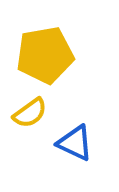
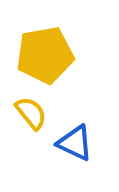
yellow semicircle: moved 1 px right; rotated 93 degrees counterclockwise
